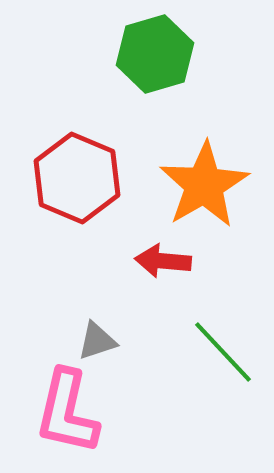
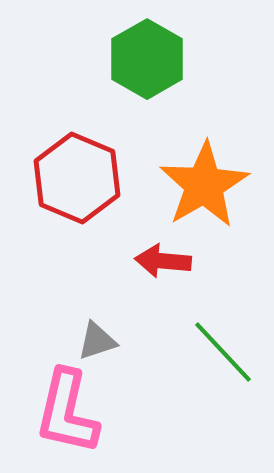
green hexagon: moved 8 px left, 5 px down; rotated 14 degrees counterclockwise
